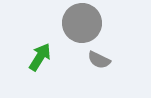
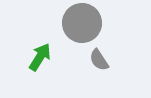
gray semicircle: rotated 30 degrees clockwise
